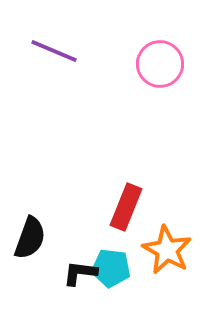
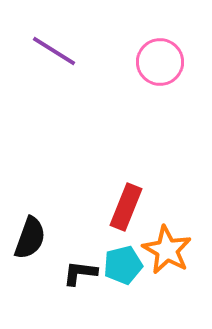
purple line: rotated 9 degrees clockwise
pink circle: moved 2 px up
cyan pentagon: moved 12 px right, 3 px up; rotated 21 degrees counterclockwise
